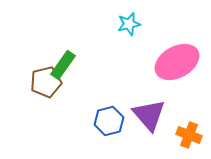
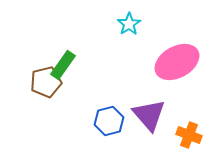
cyan star: rotated 20 degrees counterclockwise
